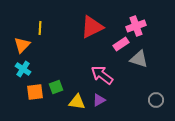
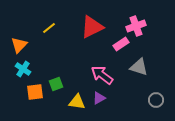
yellow line: moved 9 px right; rotated 48 degrees clockwise
orange triangle: moved 3 px left
gray triangle: moved 8 px down
green square: moved 3 px up
purple triangle: moved 2 px up
